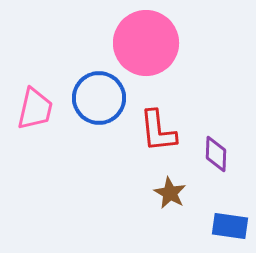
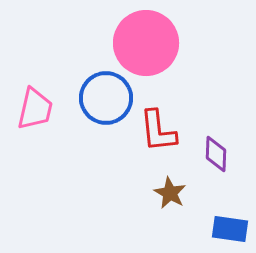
blue circle: moved 7 px right
blue rectangle: moved 3 px down
